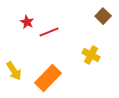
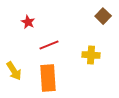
red star: moved 1 px right
red line: moved 13 px down
yellow cross: rotated 24 degrees counterclockwise
orange rectangle: rotated 48 degrees counterclockwise
